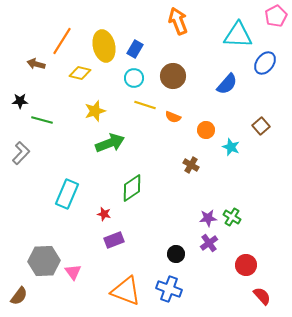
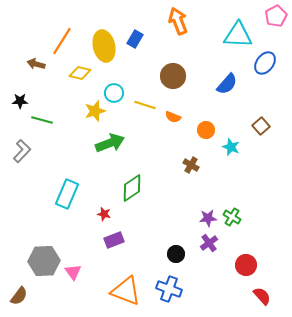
blue rectangle: moved 10 px up
cyan circle: moved 20 px left, 15 px down
gray L-shape: moved 1 px right, 2 px up
